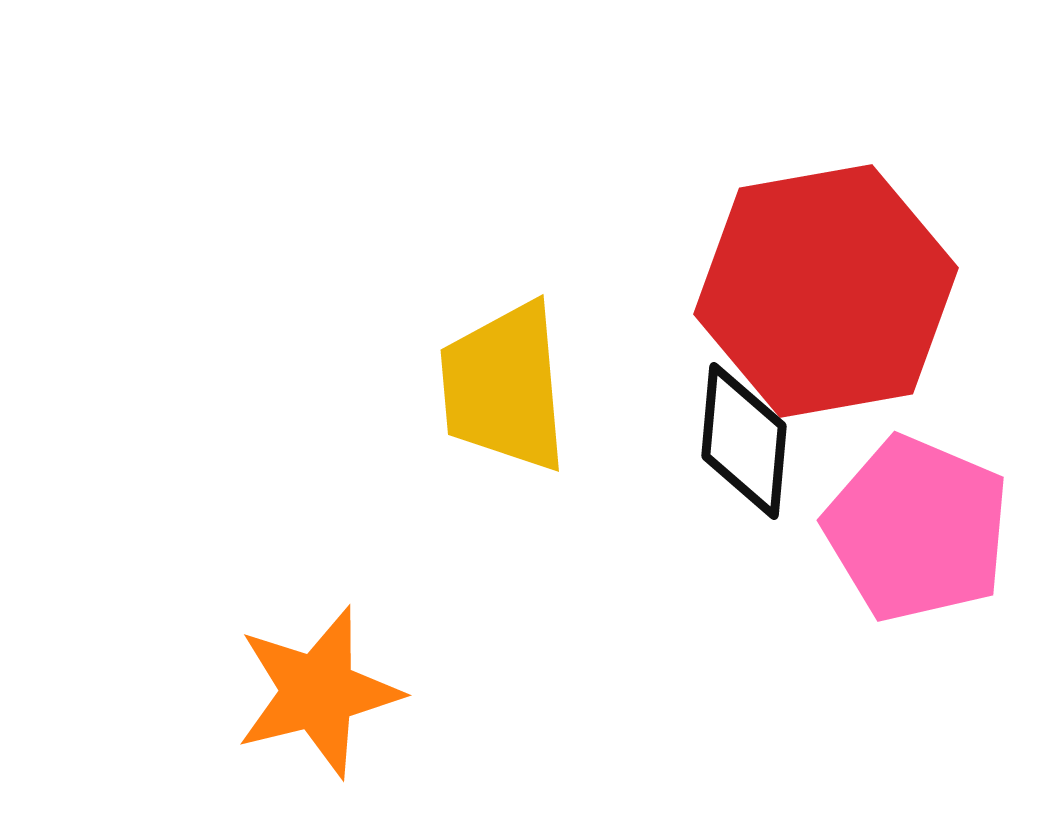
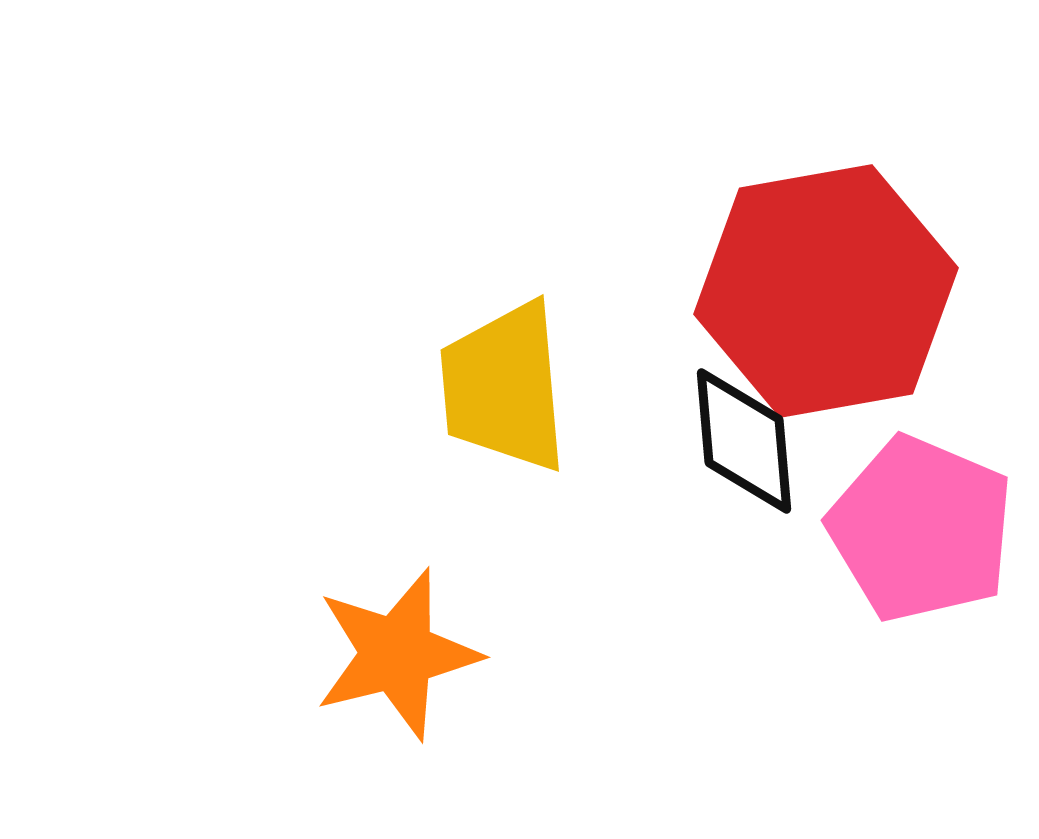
black diamond: rotated 10 degrees counterclockwise
pink pentagon: moved 4 px right
orange star: moved 79 px right, 38 px up
